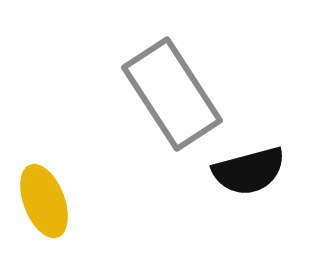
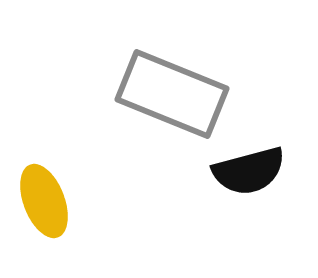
gray rectangle: rotated 35 degrees counterclockwise
